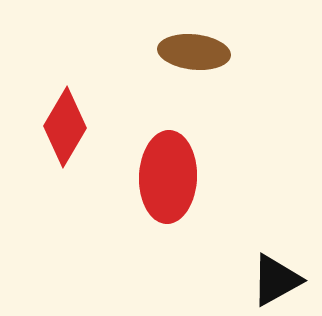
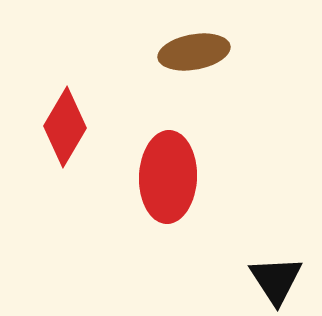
brown ellipse: rotated 16 degrees counterclockwise
black triangle: rotated 34 degrees counterclockwise
